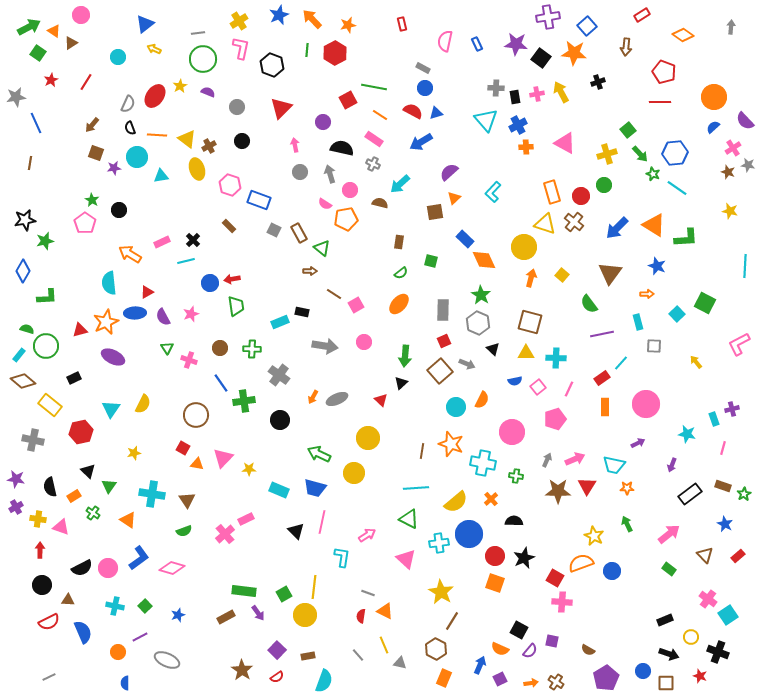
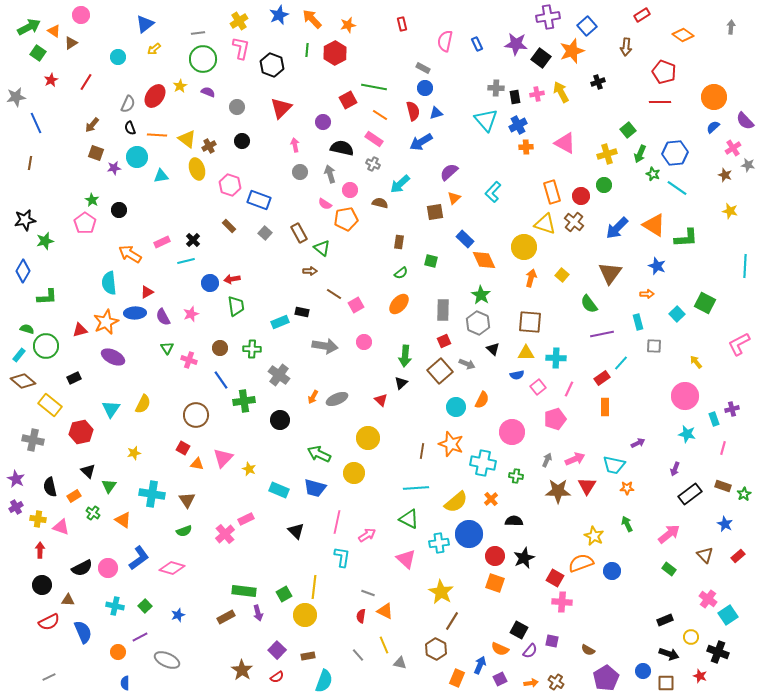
yellow arrow at (154, 49): rotated 64 degrees counterclockwise
orange star at (574, 53): moved 2 px left, 2 px up; rotated 25 degrees counterclockwise
red semicircle at (413, 111): rotated 48 degrees clockwise
green arrow at (640, 154): rotated 66 degrees clockwise
brown star at (728, 172): moved 3 px left, 3 px down
gray square at (274, 230): moved 9 px left, 3 px down; rotated 16 degrees clockwise
brown square at (530, 322): rotated 10 degrees counterclockwise
blue semicircle at (515, 381): moved 2 px right, 6 px up
blue line at (221, 383): moved 3 px up
pink circle at (646, 404): moved 39 px right, 8 px up
purple arrow at (672, 465): moved 3 px right, 4 px down
yellow star at (249, 469): rotated 24 degrees clockwise
purple star at (16, 479): rotated 18 degrees clockwise
orange triangle at (128, 520): moved 5 px left
pink line at (322, 522): moved 15 px right
purple arrow at (258, 613): rotated 21 degrees clockwise
orange rectangle at (444, 678): moved 13 px right
